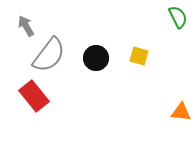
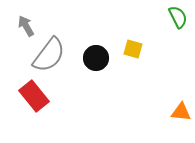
yellow square: moved 6 px left, 7 px up
